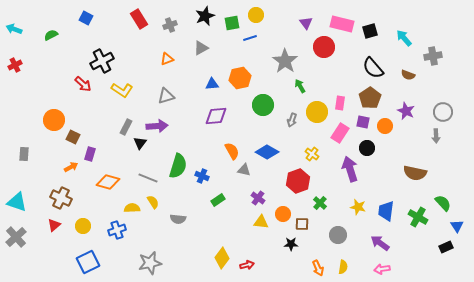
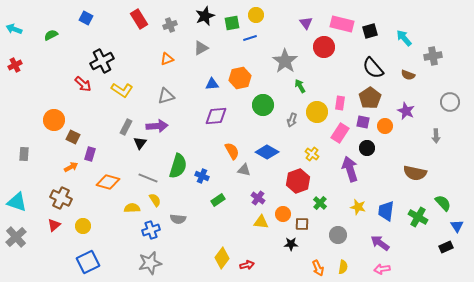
gray circle at (443, 112): moved 7 px right, 10 px up
yellow semicircle at (153, 202): moved 2 px right, 2 px up
blue cross at (117, 230): moved 34 px right
